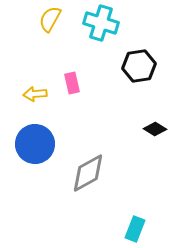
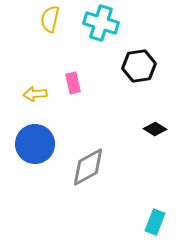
yellow semicircle: rotated 16 degrees counterclockwise
pink rectangle: moved 1 px right
gray diamond: moved 6 px up
cyan rectangle: moved 20 px right, 7 px up
